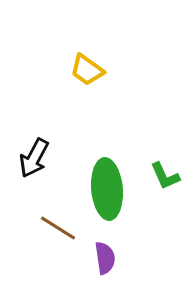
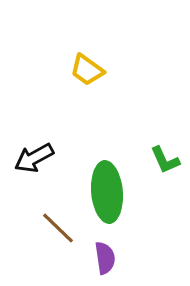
black arrow: rotated 33 degrees clockwise
green L-shape: moved 16 px up
green ellipse: moved 3 px down
brown line: rotated 12 degrees clockwise
